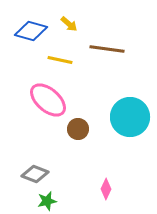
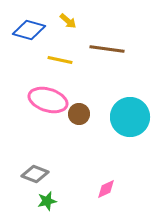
yellow arrow: moved 1 px left, 3 px up
blue diamond: moved 2 px left, 1 px up
pink ellipse: rotated 24 degrees counterclockwise
brown circle: moved 1 px right, 15 px up
pink diamond: rotated 40 degrees clockwise
